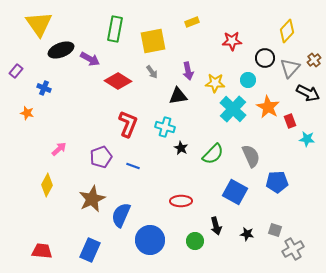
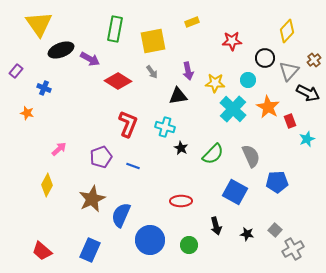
gray triangle at (290, 68): moved 1 px left, 3 px down
cyan star at (307, 139): rotated 28 degrees counterclockwise
gray square at (275, 230): rotated 24 degrees clockwise
green circle at (195, 241): moved 6 px left, 4 px down
red trapezoid at (42, 251): rotated 145 degrees counterclockwise
